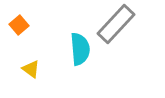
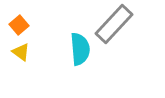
gray rectangle: moved 2 px left
yellow triangle: moved 10 px left, 17 px up
